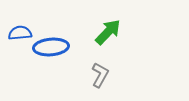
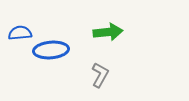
green arrow: rotated 40 degrees clockwise
blue ellipse: moved 3 px down
